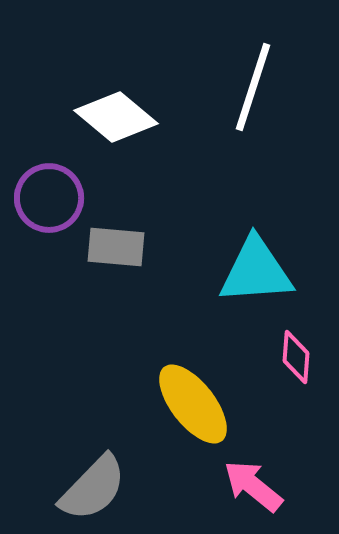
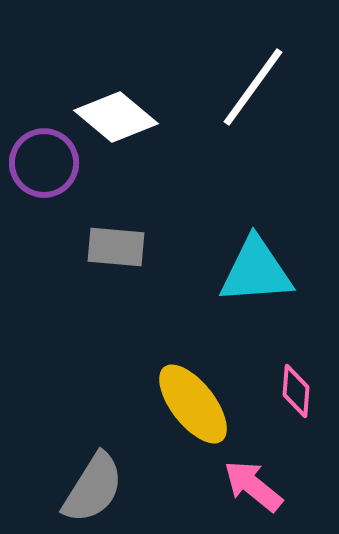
white line: rotated 18 degrees clockwise
purple circle: moved 5 px left, 35 px up
pink diamond: moved 34 px down
gray semicircle: rotated 12 degrees counterclockwise
